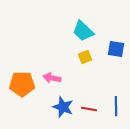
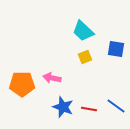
blue line: rotated 54 degrees counterclockwise
